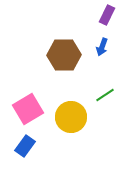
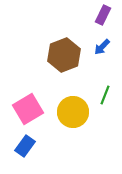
purple rectangle: moved 4 px left
blue arrow: rotated 24 degrees clockwise
brown hexagon: rotated 20 degrees counterclockwise
green line: rotated 36 degrees counterclockwise
yellow circle: moved 2 px right, 5 px up
